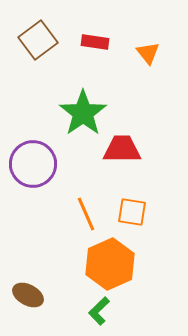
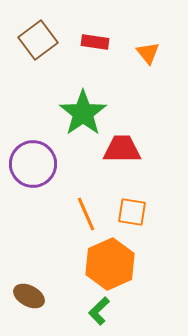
brown ellipse: moved 1 px right, 1 px down
